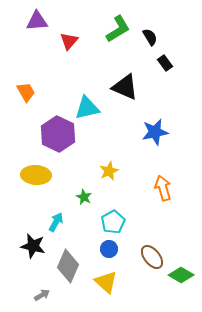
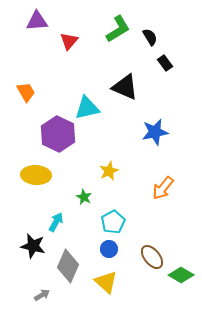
orange arrow: rotated 125 degrees counterclockwise
